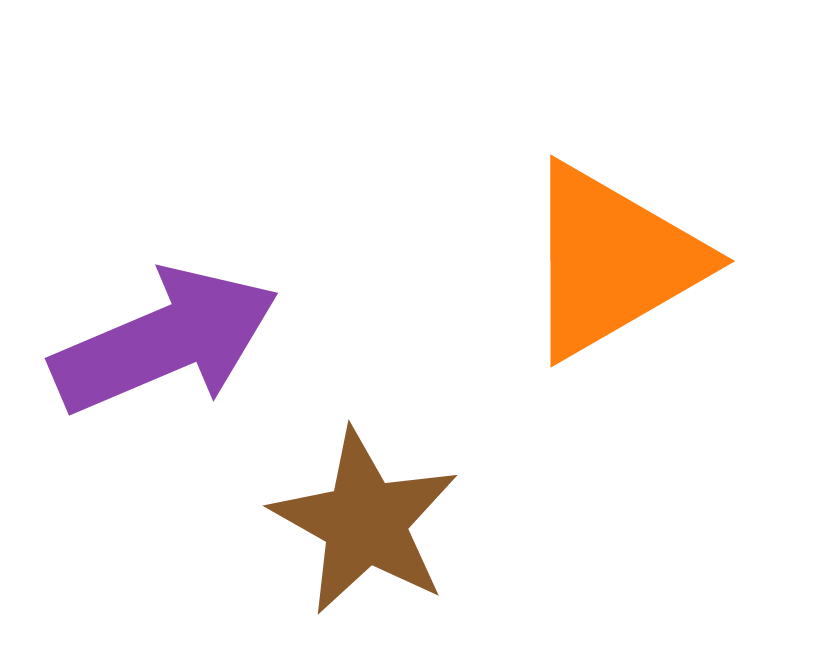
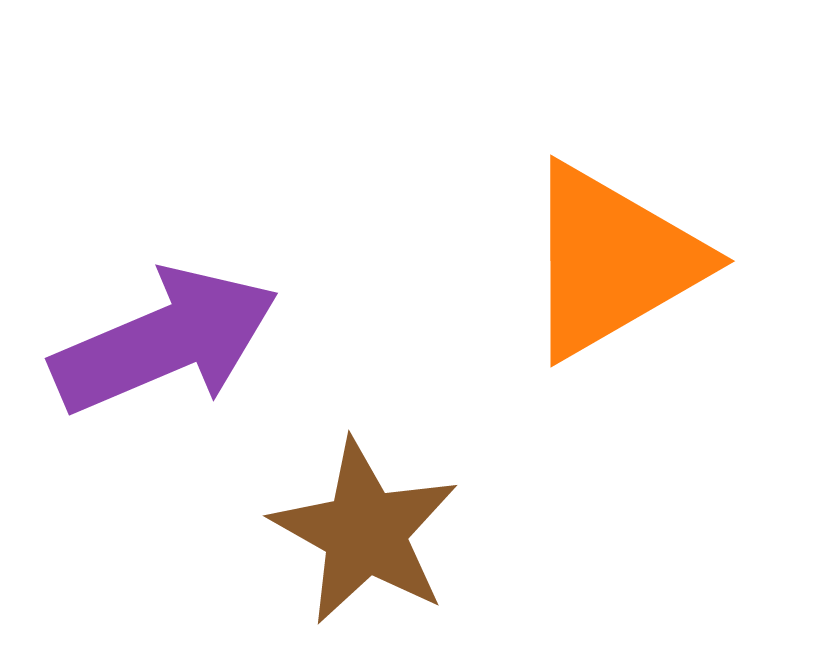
brown star: moved 10 px down
